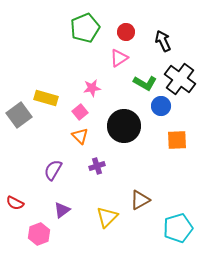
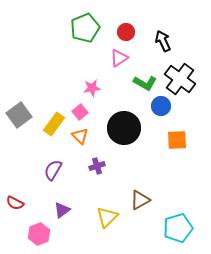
yellow rectangle: moved 8 px right, 26 px down; rotated 70 degrees counterclockwise
black circle: moved 2 px down
